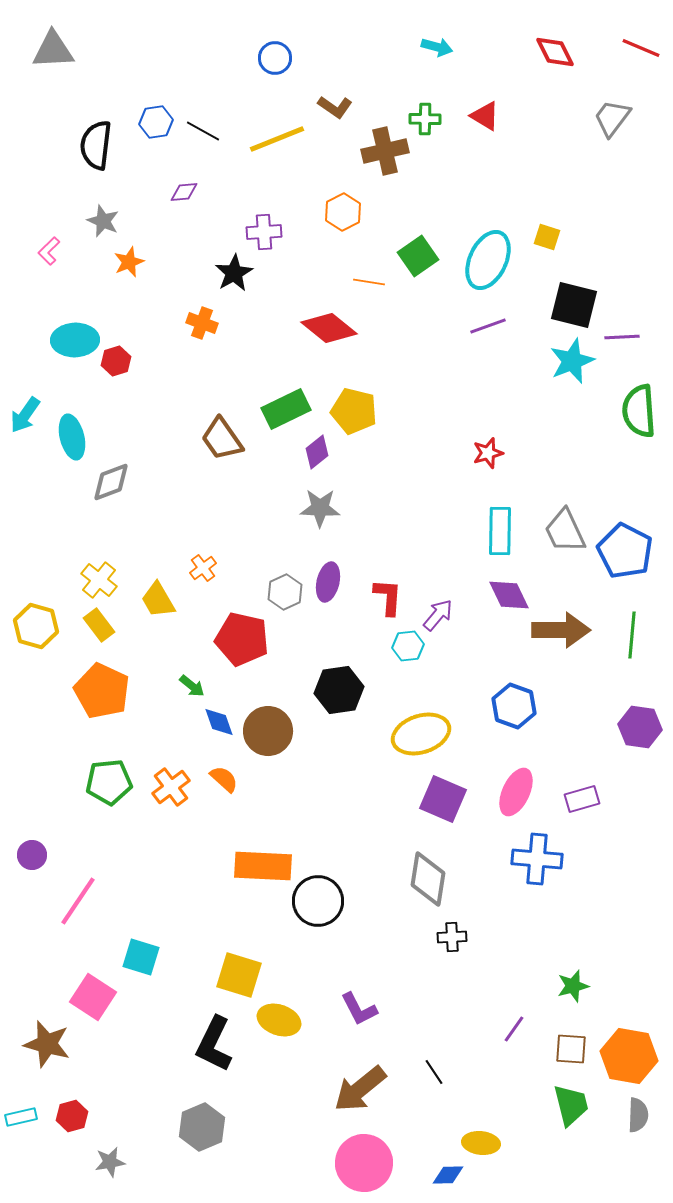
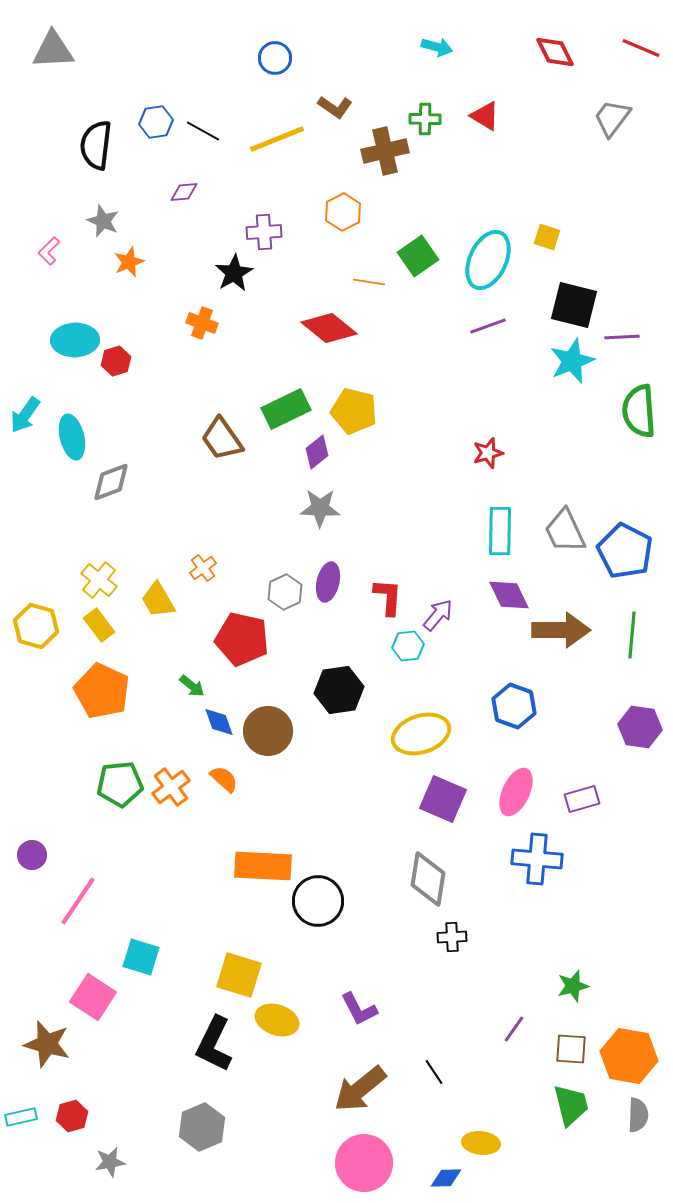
green pentagon at (109, 782): moved 11 px right, 2 px down
yellow ellipse at (279, 1020): moved 2 px left
blue diamond at (448, 1175): moved 2 px left, 3 px down
